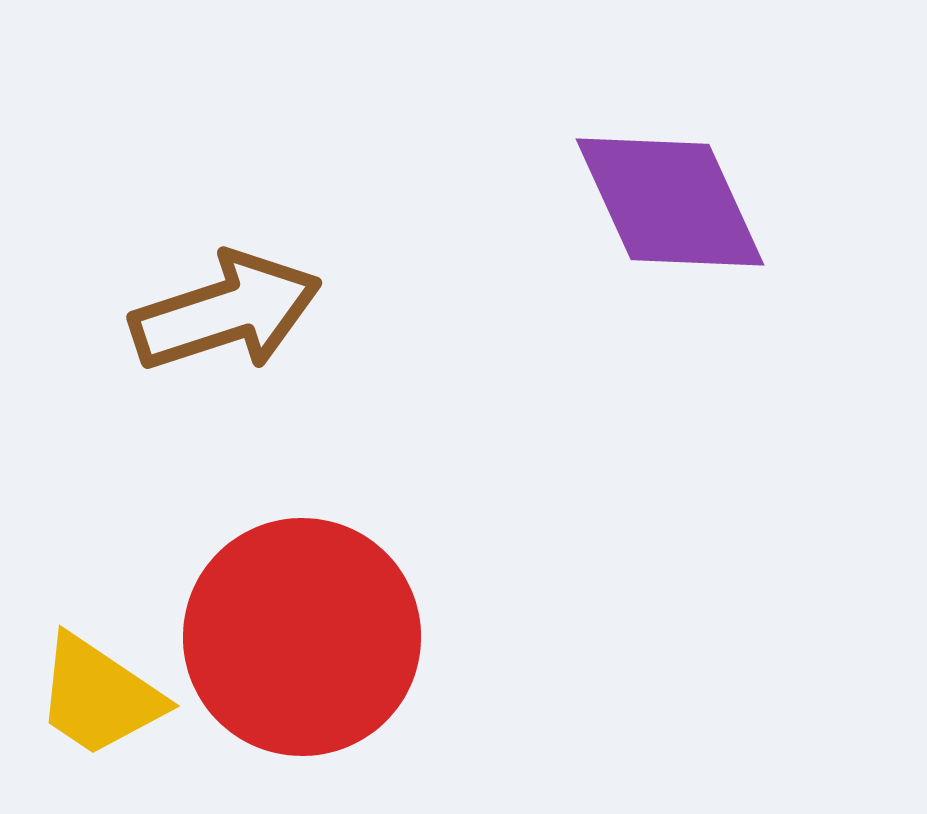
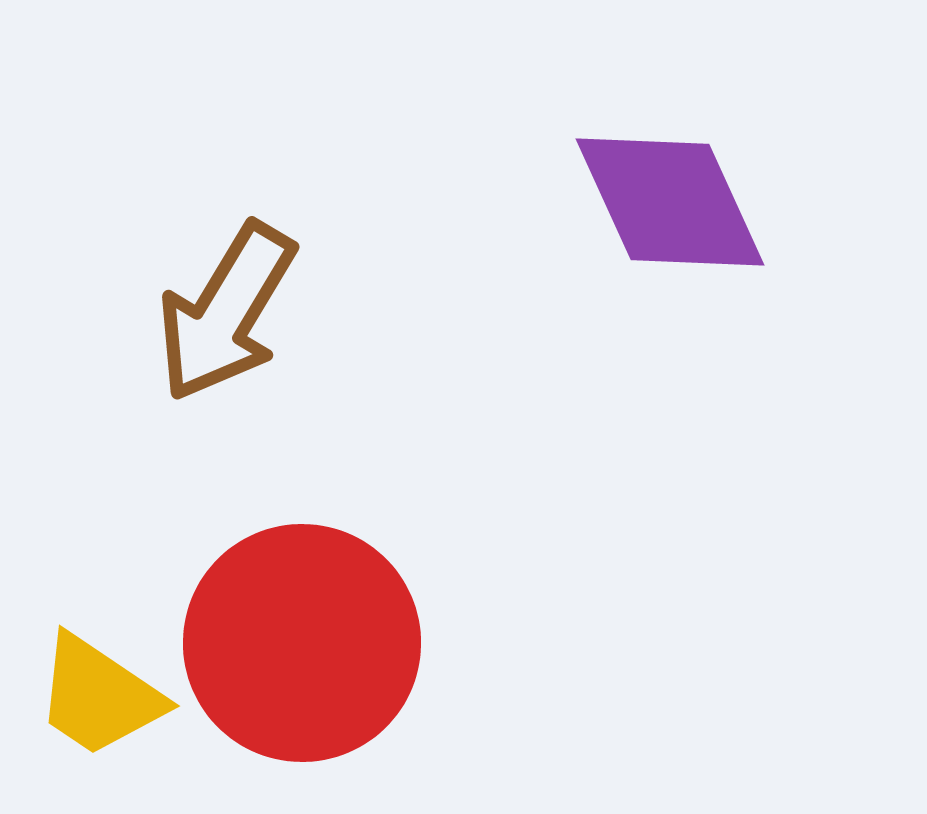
brown arrow: rotated 139 degrees clockwise
red circle: moved 6 px down
